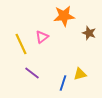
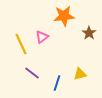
brown star: rotated 16 degrees clockwise
blue line: moved 6 px left
